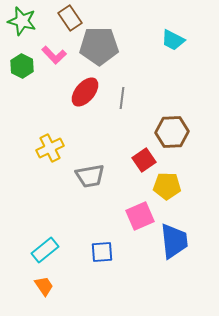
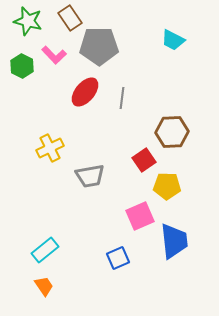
green star: moved 6 px right
blue square: moved 16 px right, 6 px down; rotated 20 degrees counterclockwise
